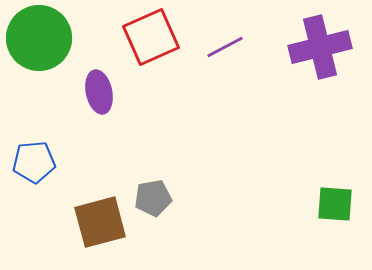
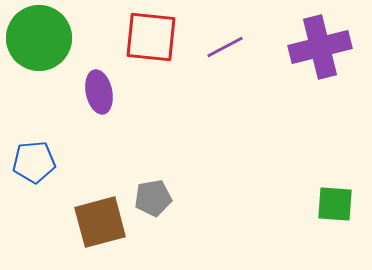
red square: rotated 30 degrees clockwise
